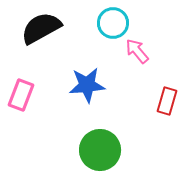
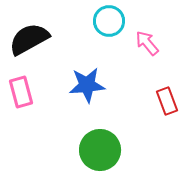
cyan circle: moved 4 px left, 2 px up
black semicircle: moved 12 px left, 11 px down
pink arrow: moved 10 px right, 8 px up
pink rectangle: moved 3 px up; rotated 36 degrees counterclockwise
red rectangle: rotated 36 degrees counterclockwise
